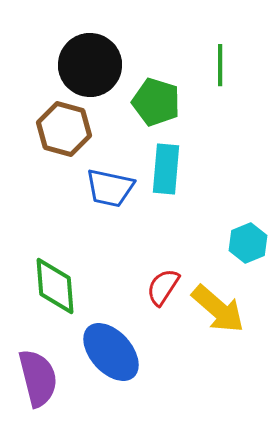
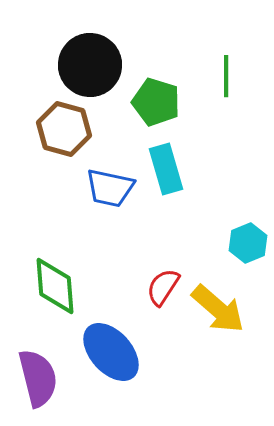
green line: moved 6 px right, 11 px down
cyan rectangle: rotated 21 degrees counterclockwise
